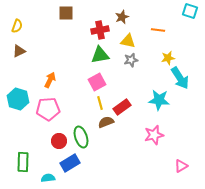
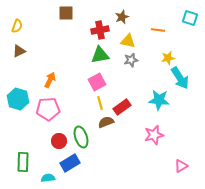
cyan square: moved 7 px down
